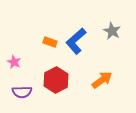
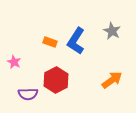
blue L-shape: rotated 16 degrees counterclockwise
orange arrow: moved 10 px right
purple semicircle: moved 6 px right, 2 px down
